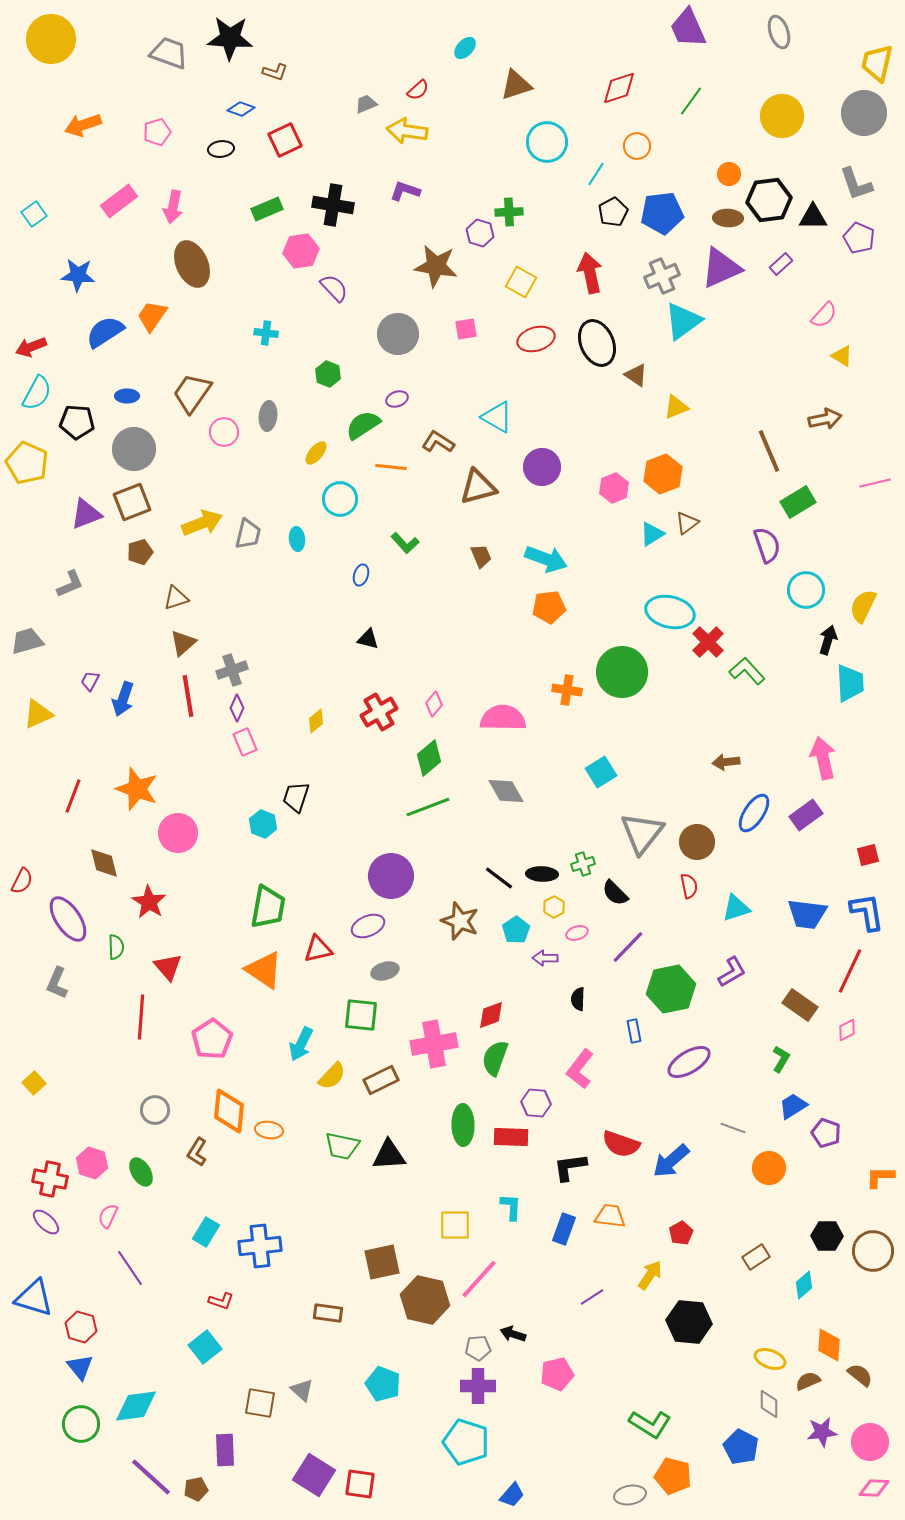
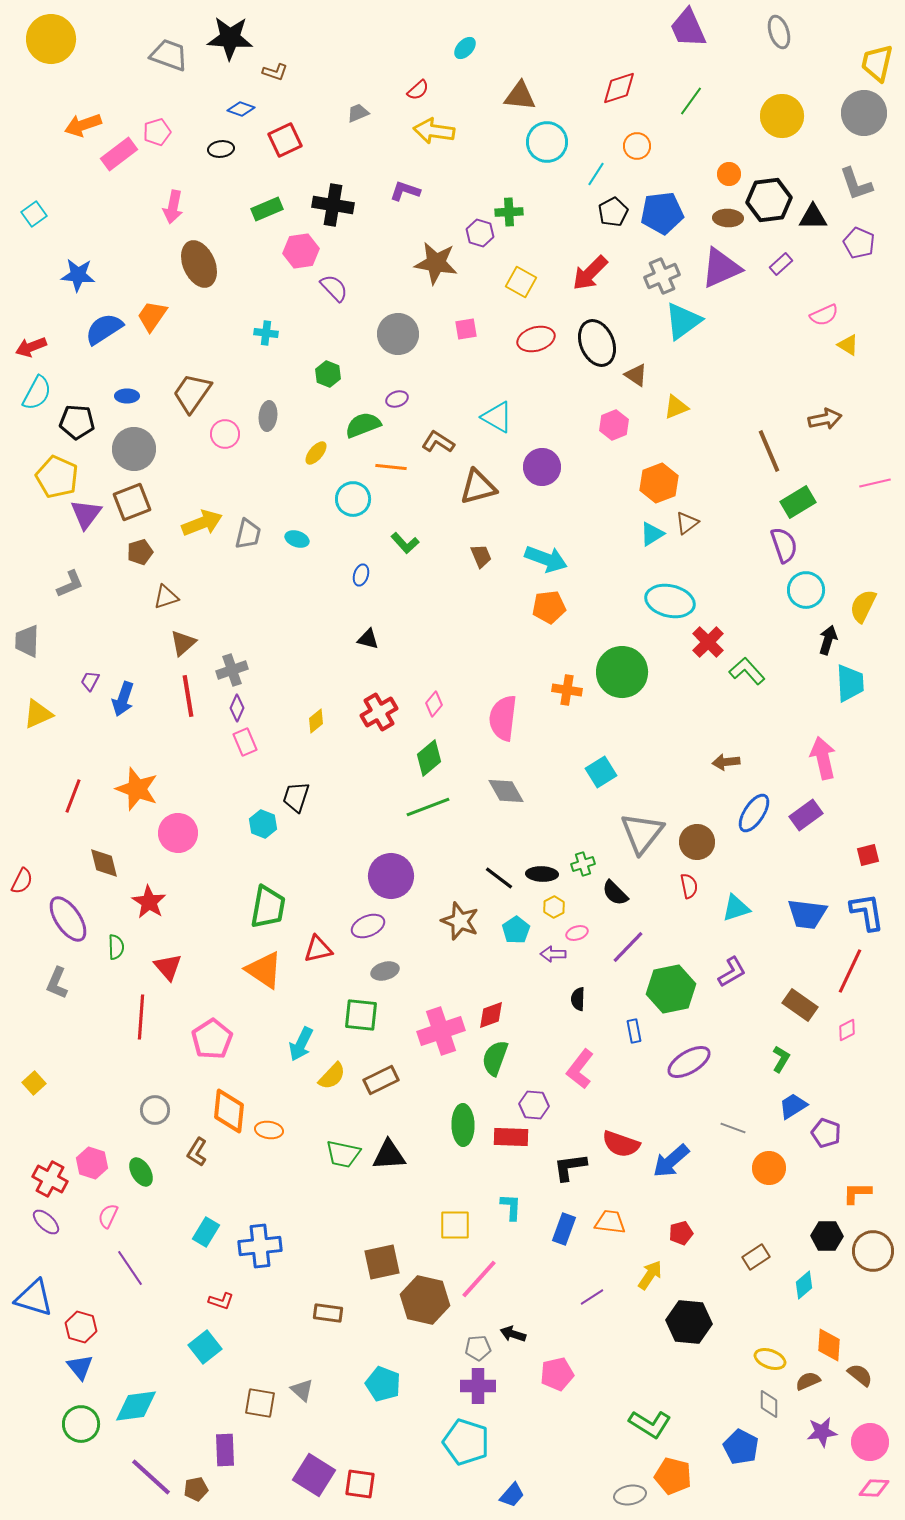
gray trapezoid at (169, 53): moved 2 px down
brown triangle at (516, 85): moved 4 px right, 11 px down; rotated 24 degrees clockwise
gray trapezoid at (366, 104): moved 8 px left, 9 px down
yellow arrow at (407, 131): moved 27 px right
pink rectangle at (119, 201): moved 47 px up
purple pentagon at (859, 238): moved 5 px down
brown ellipse at (192, 264): moved 7 px right
brown star at (436, 266): moved 3 px up
red arrow at (590, 273): rotated 123 degrees counterclockwise
pink semicircle at (824, 315): rotated 24 degrees clockwise
blue semicircle at (105, 332): moved 1 px left, 3 px up
yellow triangle at (842, 356): moved 6 px right, 11 px up
green semicircle at (363, 425): rotated 12 degrees clockwise
pink circle at (224, 432): moved 1 px right, 2 px down
yellow pentagon at (27, 463): moved 30 px right, 14 px down
orange hexagon at (663, 474): moved 4 px left, 9 px down
pink hexagon at (614, 488): moved 63 px up
cyan circle at (340, 499): moved 13 px right
purple triangle at (86, 514): rotated 32 degrees counterclockwise
cyan ellipse at (297, 539): rotated 65 degrees counterclockwise
purple semicircle at (767, 545): moved 17 px right
brown triangle at (176, 598): moved 10 px left, 1 px up
cyan ellipse at (670, 612): moved 11 px up
gray trapezoid at (27, 641): rotated 72 degrees counterclockwise
pink semicircle at (503, 718): rotated 84 degrees counterclockwise
purple arrow at (545, 958): moved 8 px right, 4 px up
pink cross at (434, 1044): moved 7 px right, 13 px up; rotated 9 degrees counterclockwise
purple hexagon at (536, 1103): moved 2 px left, 2 px down
green trapezoid at (342, 1146): moved 1 px right, 8 px down
orange L-shape at (880, 1177): moved 23 px left, 16 px down
red cross at (50, 1179): rotated 16 degrees clockwise
orange trapezoid at (610, 1216): moved 6 px down
red pentagon at (681, 1233): rotated 15 degrees clockwise
